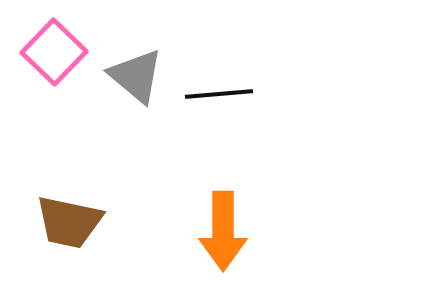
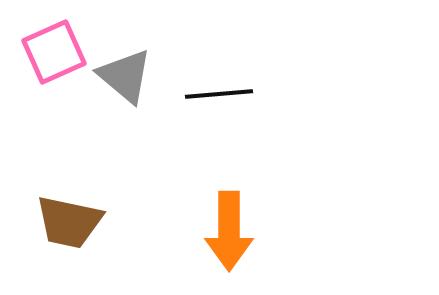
pink square: rotated 22 degrees clockwise
gray triangle: moved 11 px left
orange arrow: moved 6 px right
